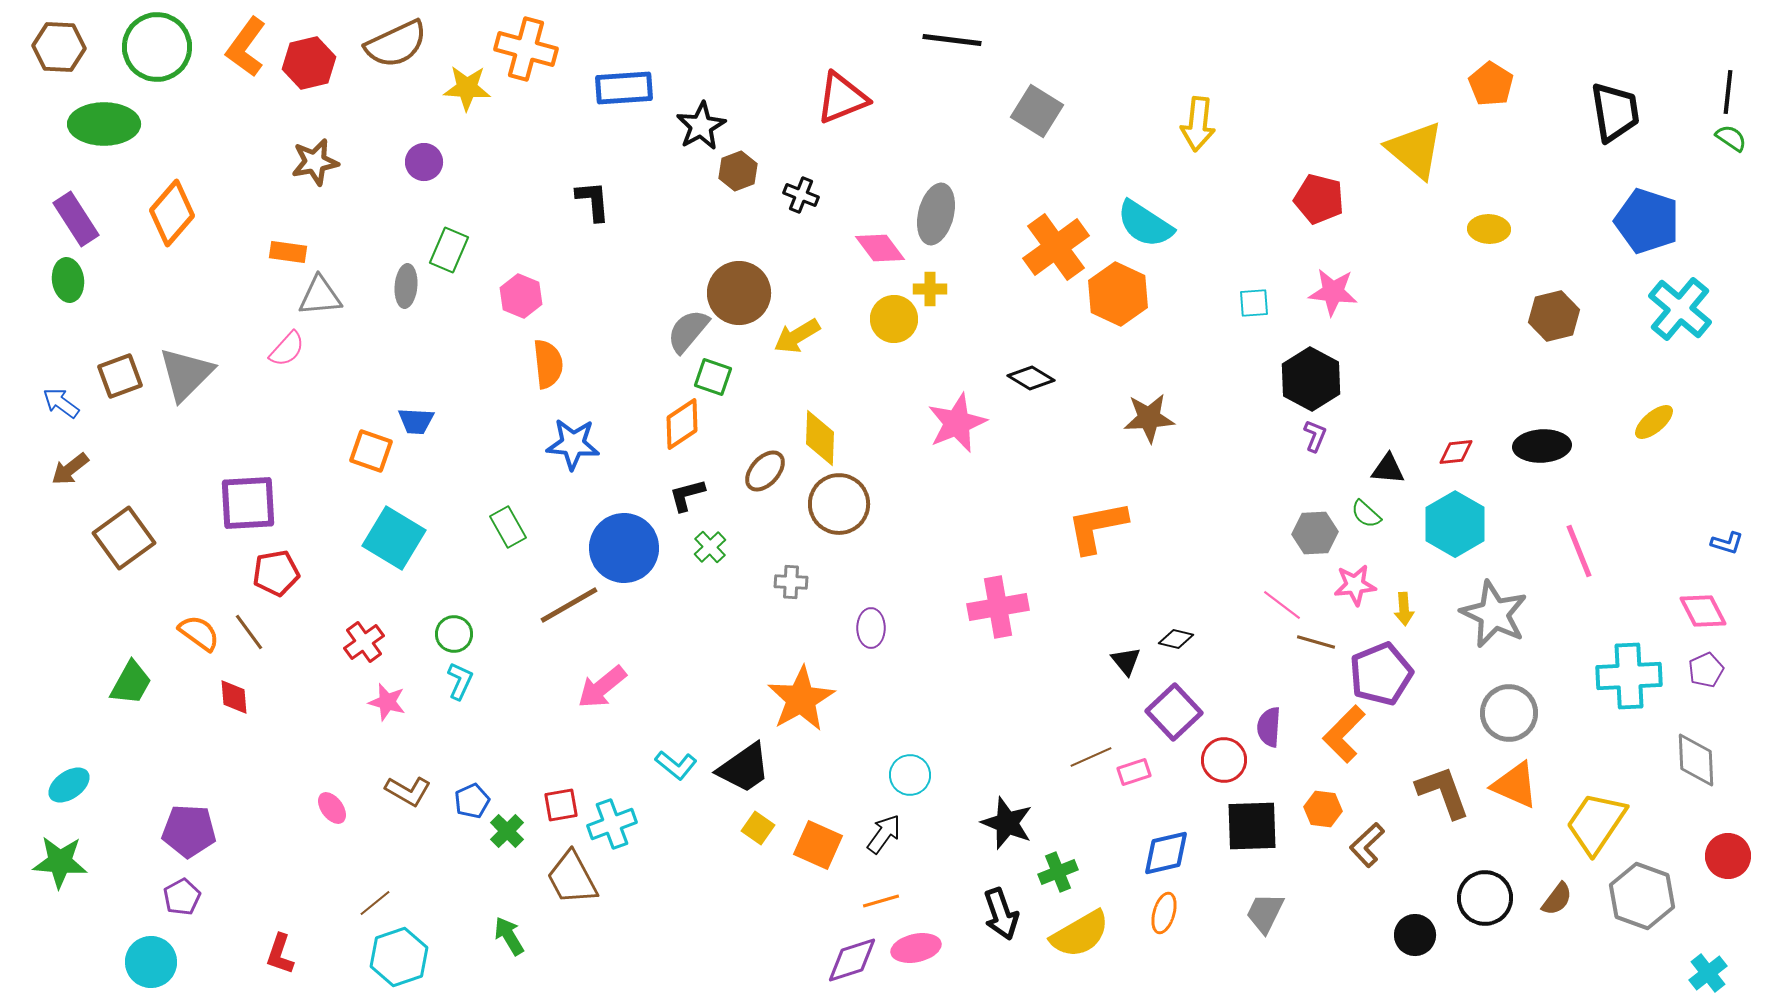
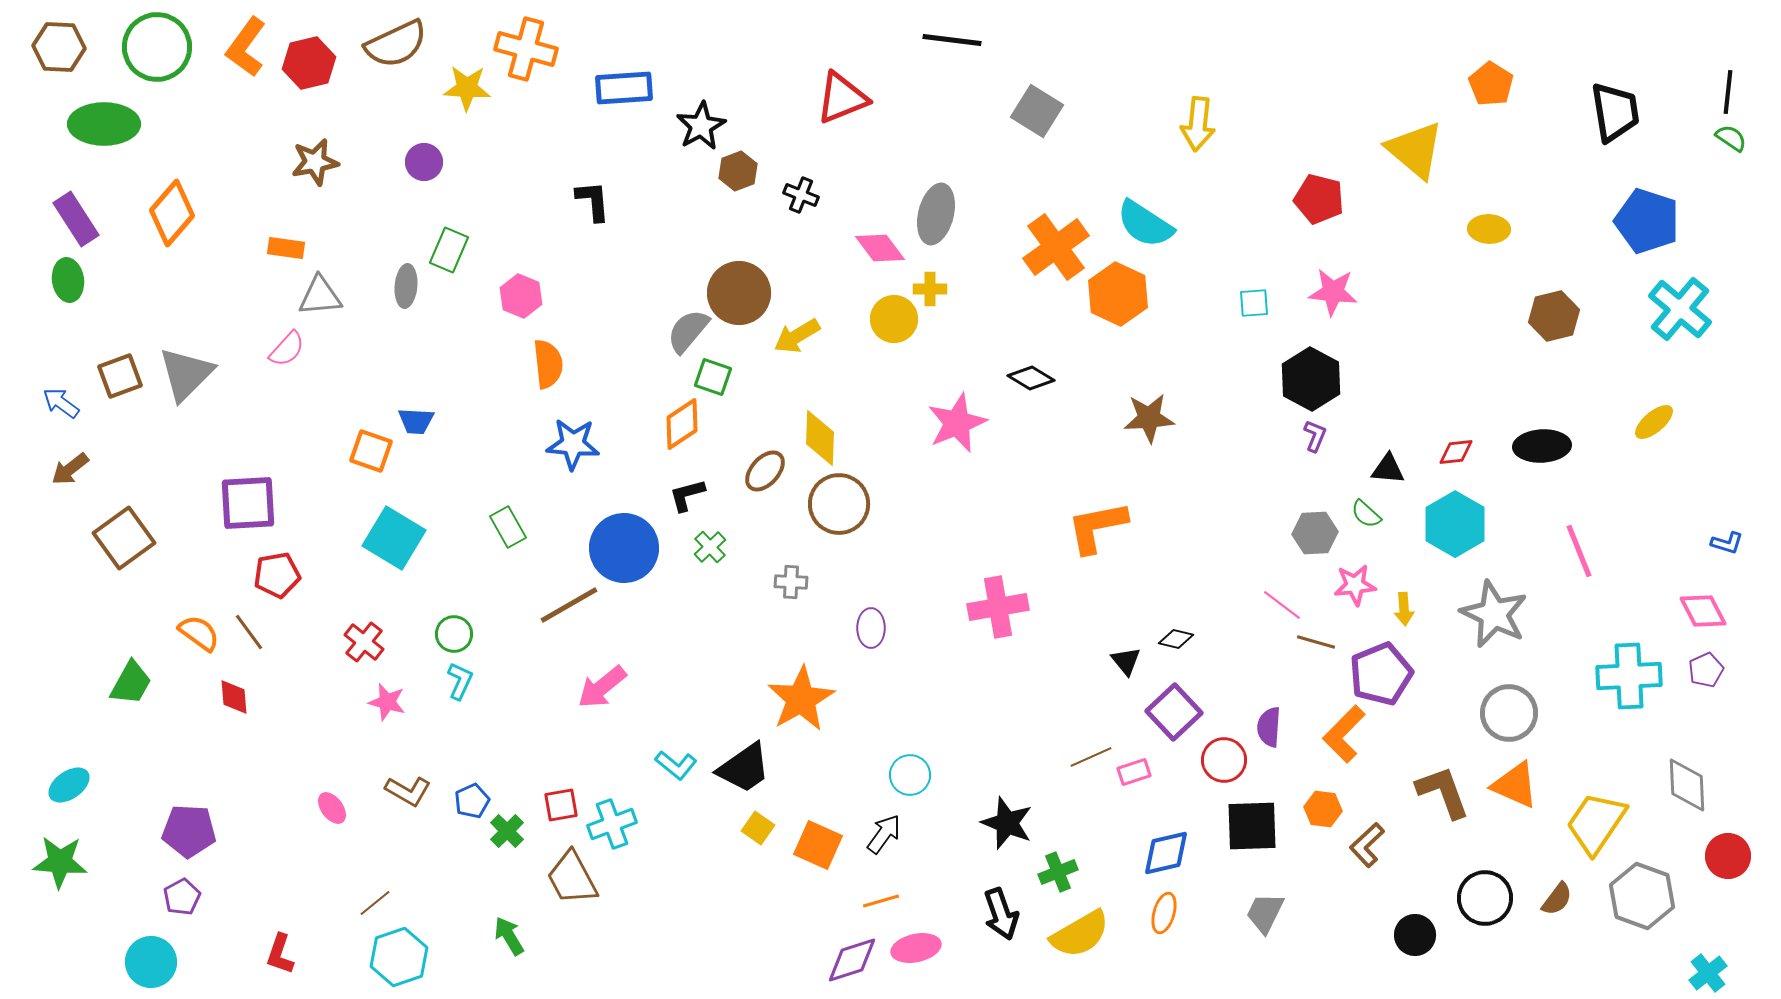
orange rectangle at (288, 252): moved 2 px left, 4 px up
red pentagon at (276, 573): moved 1 px right, 2 px down
red cross at (364, 642): rotated 15 degrees counterclockwise
gray diamond at (1696, 760): moved 9 px left, 25 px down
